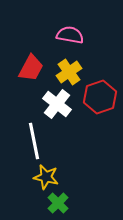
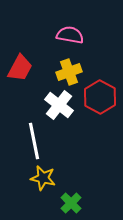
red trapezoid: moved 11 px left
yellow cross: rotated 15 degrees clockwise
red hexagon: rotated 12 degrees counterclockwise
white cross: moved 2 px right, 1 px down
yellow star: moved 3 px left, 1 px down
green cross: moved 13 px right
